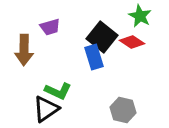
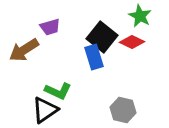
red diamond: rotated 10 degrees counterclockwise
brown arrow: rotated 56 degrees clockwise
black triangle: moved 1 px left, 1 px down
